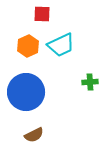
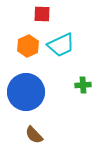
green cross: moved 7 px left, 3 px down
brown semicircle: rotated 72 degrees clockwise
